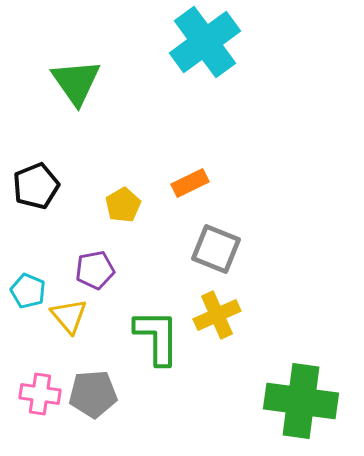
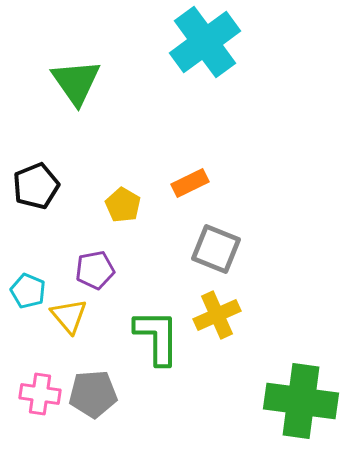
yellow pentagon: rotated 12 degrees counterclockwise
